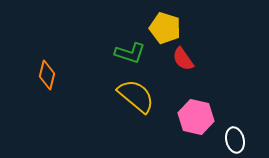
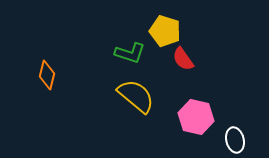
yellow pentagon: moved 3 px down
